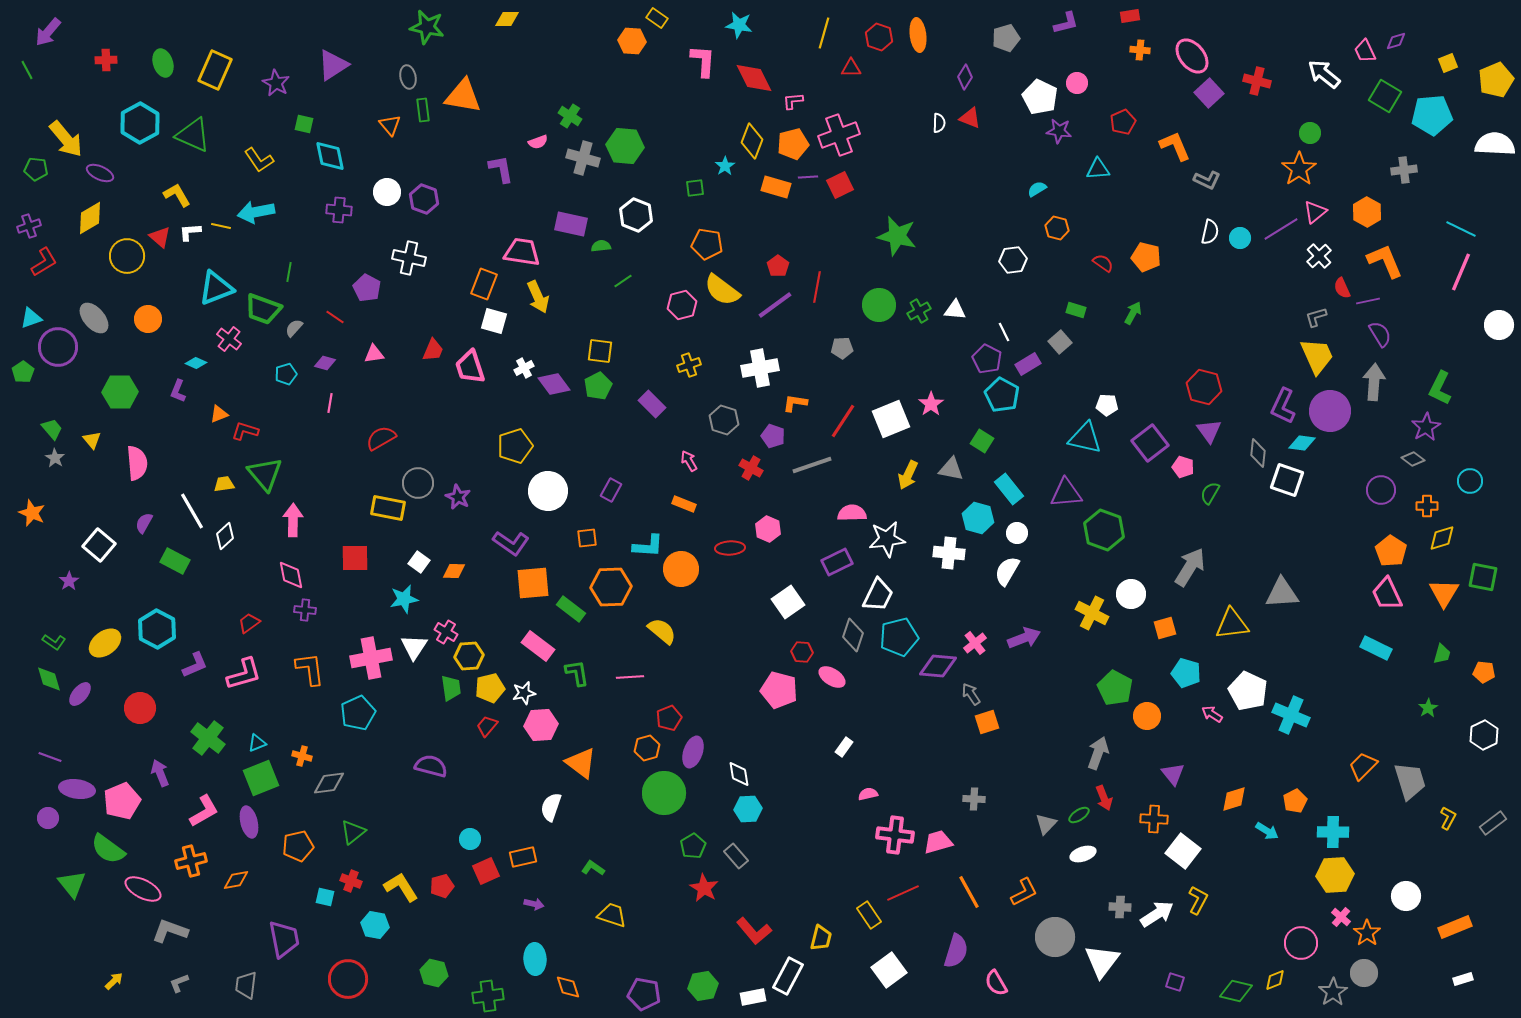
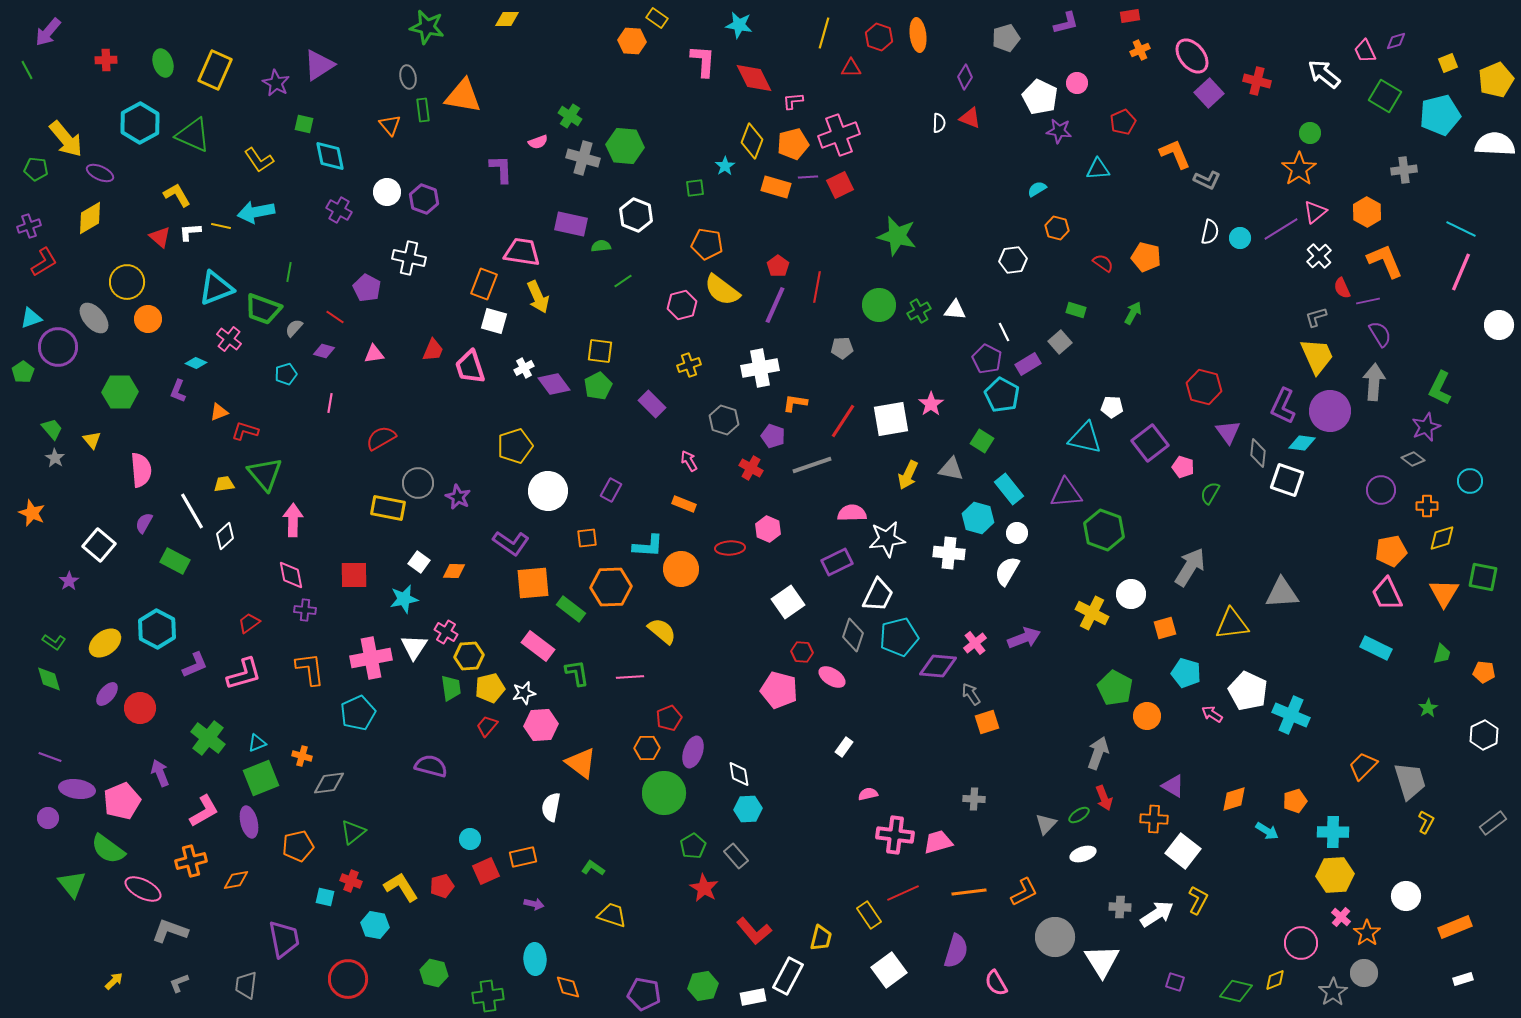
orange cross at (1140, 50): rotated 30 degrees counterclockwise
purple triangle at (333, 65): moved 14 px left
cyan pentagon at (1432, 115): moved 8 px right; rotated 9 degrees counterclockwise
orange L-shape at (1175, 146): moved 8 px down
purple L-shape at (501, 169): rotated 8 degrees clockwise
purple cross at (339, 210): rotated 25 degrees clockwise
yellow circle at (127, 256): moved 26 px down
purple line at (775, 305): rotated 30 degrees counterclockwise
purple diamond at (325, 363): moved 1 px left, 12 px up
white pentagon at (1107, 405): moved 5 px right, 2 px down
orange triangle at (219, 414): moved 2 px up
white square at (891, 419): rotated 12 degrees clockwise
purple star at (1426, 427): rotated 8 degrees clockwise
purple triangle at (1209, 431): moved 19 px right, 1 px down
pink semicircle at (137, 463): moved 4 px right, 7 px down
orange pentagon at (1391, 551): rotated 28 degrees clockwise
red square at (355, 558): moved 1 px left, 17 px down
purple ellipse at (80, 694): moved 27 px right
orange hexagon at (647, 748): rotated 15 degrees clockwise
purple triangle at (1173, 774): moved 12 px down; rotated 20 degrees counterclockwise
orange pentagon at (1295, 801): rotated 10 degrees clockwise
white semicircle at (551, 807): rotated 8 degrees counterclockwise
yellow L-shape at (1448, 818): moved 22 px left, 4 px down
orange line at (969, 892): rotated 68 degrees counterclockwise
white triangle at (1102, 961): rotated 9 degrees counterclockwise
